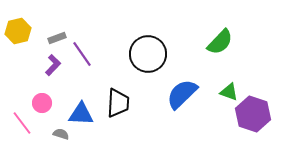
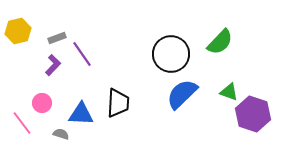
black circle: moved 23 px right
